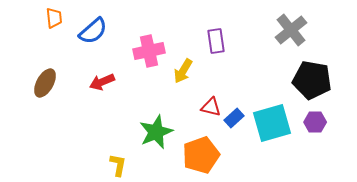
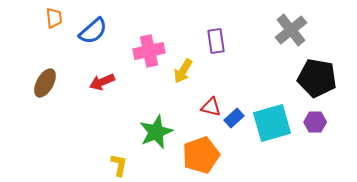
black pentagon: moved 5 px right, 2 px up
yellow L-shape: moved 1 px right
